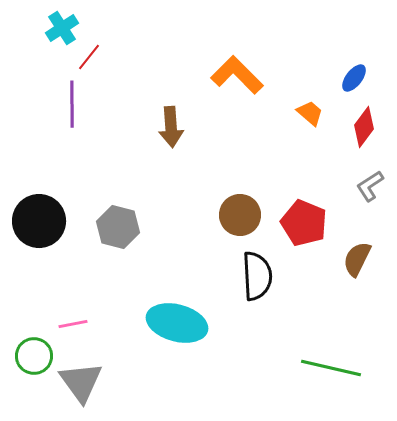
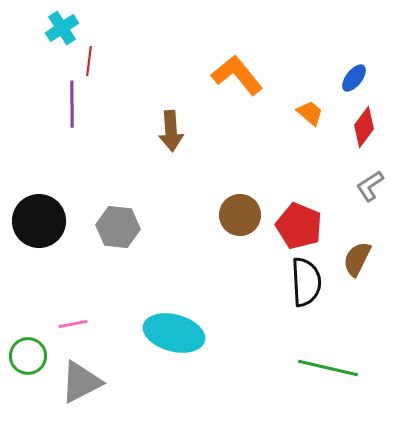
red line: moved 4 px down; rotated 32 degrees counterclockwise
orange L-shape: rotated 6 degrees clockwise
brown arrow: moved 4 px down
red pentagon: moved 5 px left, 3 px down
gray hexagon: rotated 9 degrees counterclockwise
black semicircle: moved 49 px right, 6 px down
cyan ellipse: moved 3 px left, 10 px down
green circle: moved 6 px left
green line: moved 3 px left
gray triangle: rotated 39 degrees clockwise
